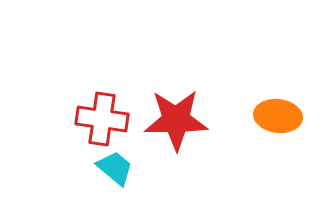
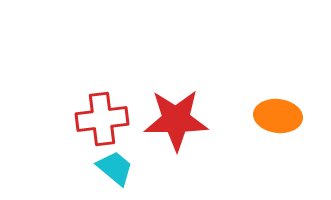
red cross: rotated 15 degrees counterclockwise
